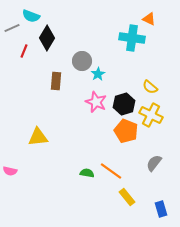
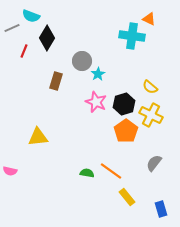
cyan cross: moved 2 px up
brown rectangle: rotated 12 degrees clockwise
orange pentagon: rotated 15 degrees clockwise
